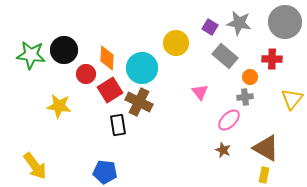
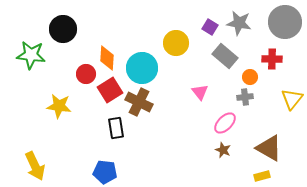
black circle: moved 1 px left, 21 px up
pink ellipse: moved 4 px left, 3 px down
black rectangle: moved 2 px left, 3 px down
brown triangle: moved 3 px right
yellow arrow: rotated 12 degrees clockwise
yellow rectangle: moved 2 px left, 1 px down; rotated 63 degrees clockwise
